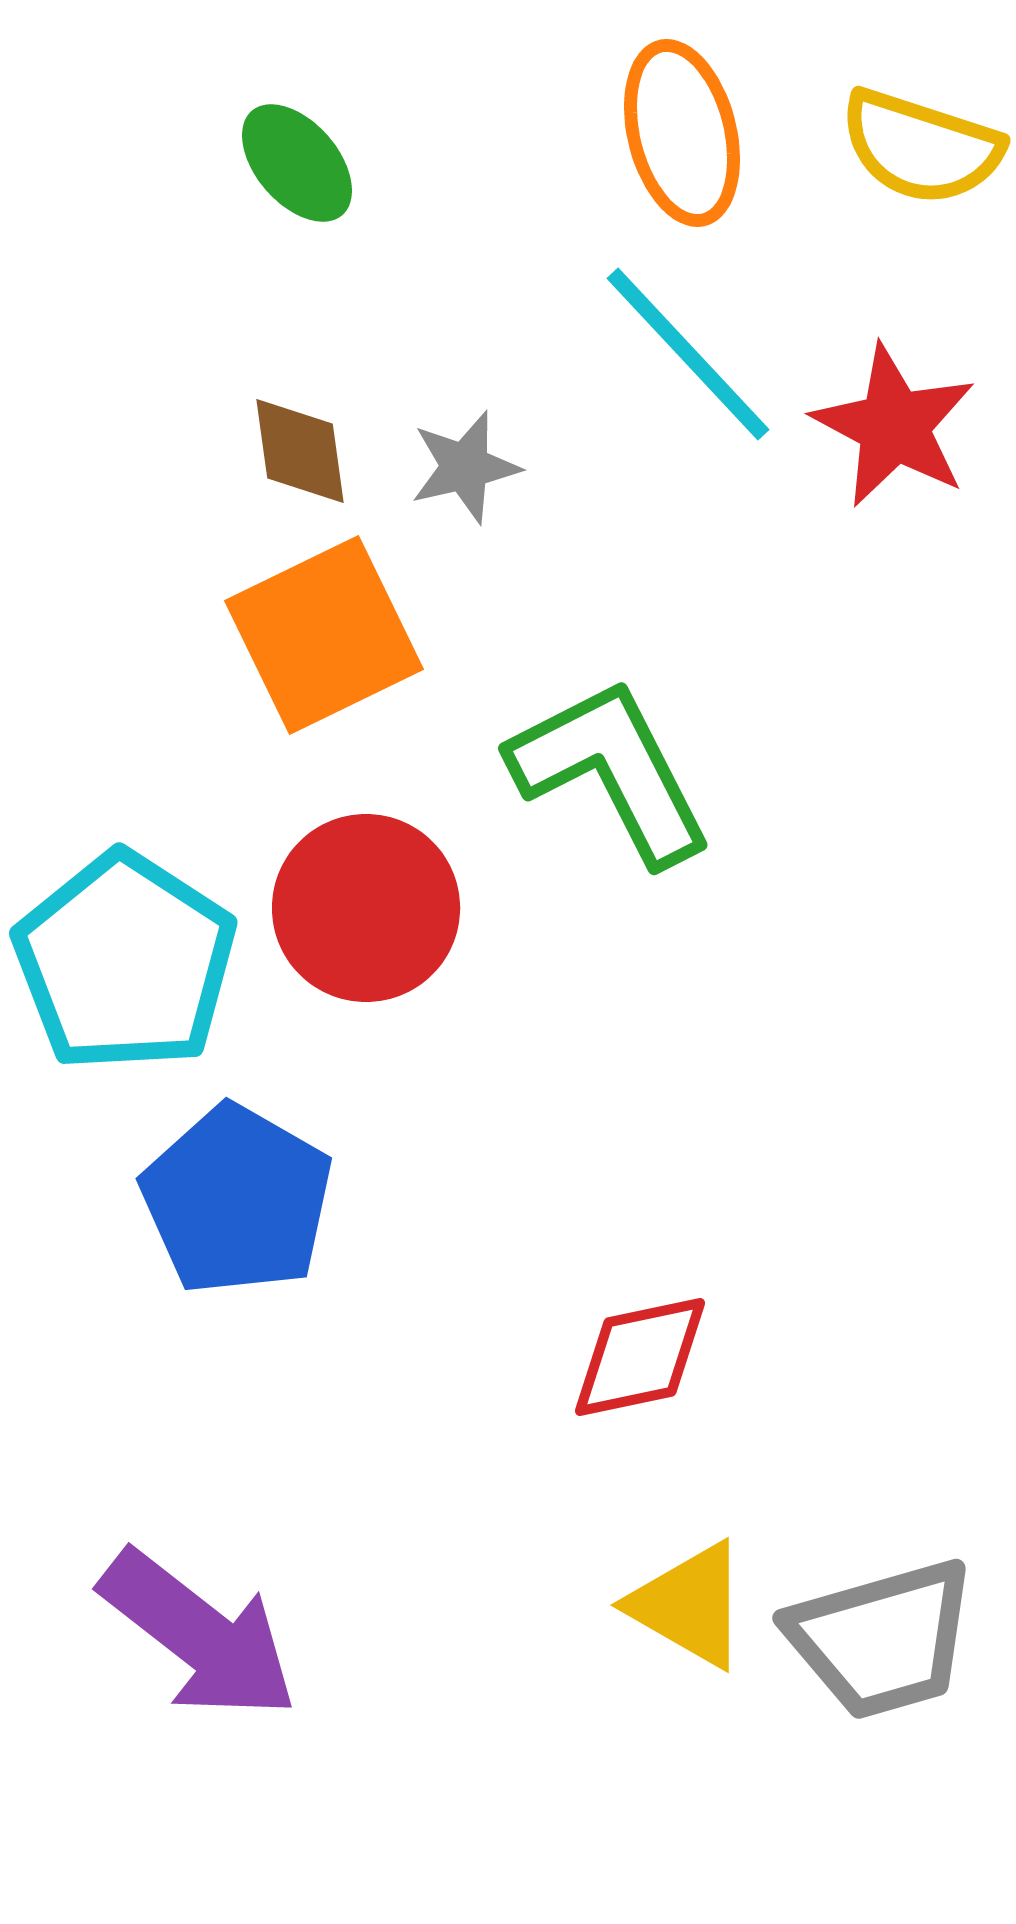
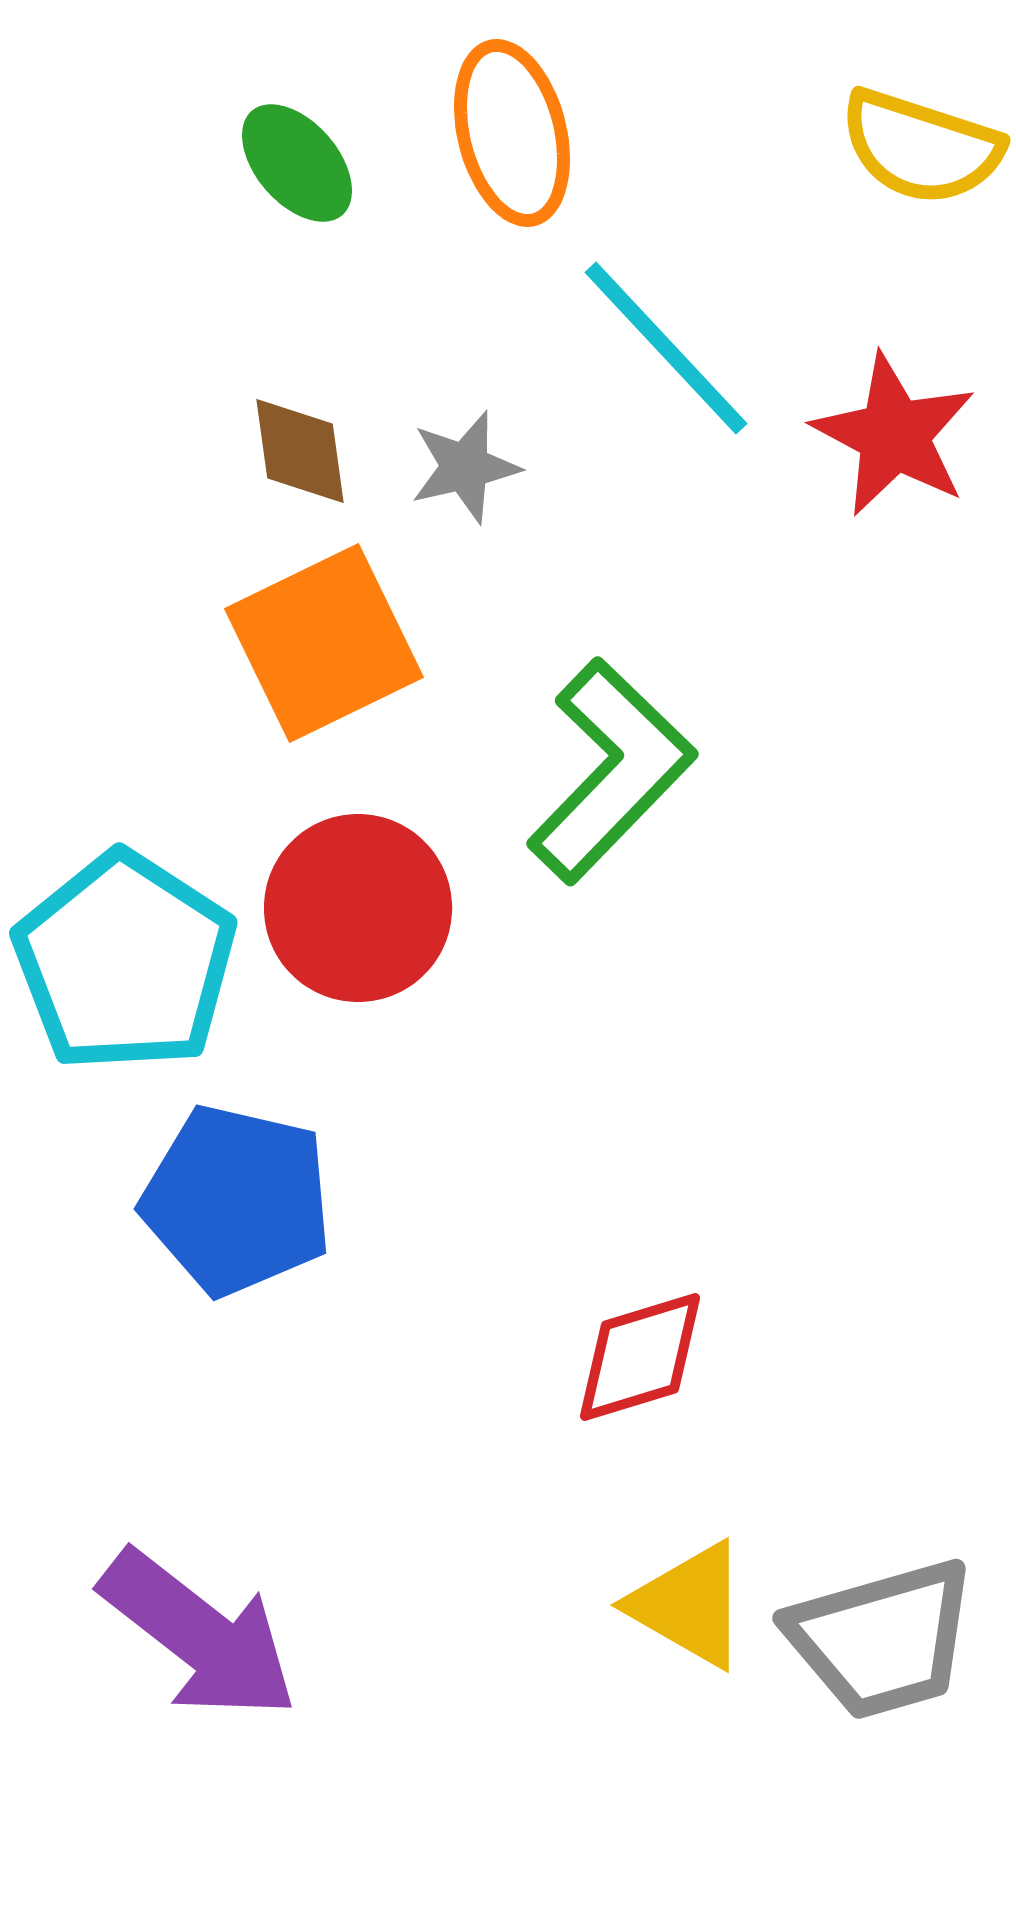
orange ellipse: moved 170 px left
cyan line: moved 22 px left, 6 px up
red star: moved 9 px down
orange square: moved 8 px down
green L-shape: rotated 71 degrees clockwise
red circle: moved 8 px left
blue pentagon: rotated 17 degrees counterclockwise
red diamond: rotated 5 degrees counterclockwise
